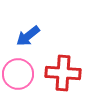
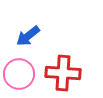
pink circle: moved 1 px right
